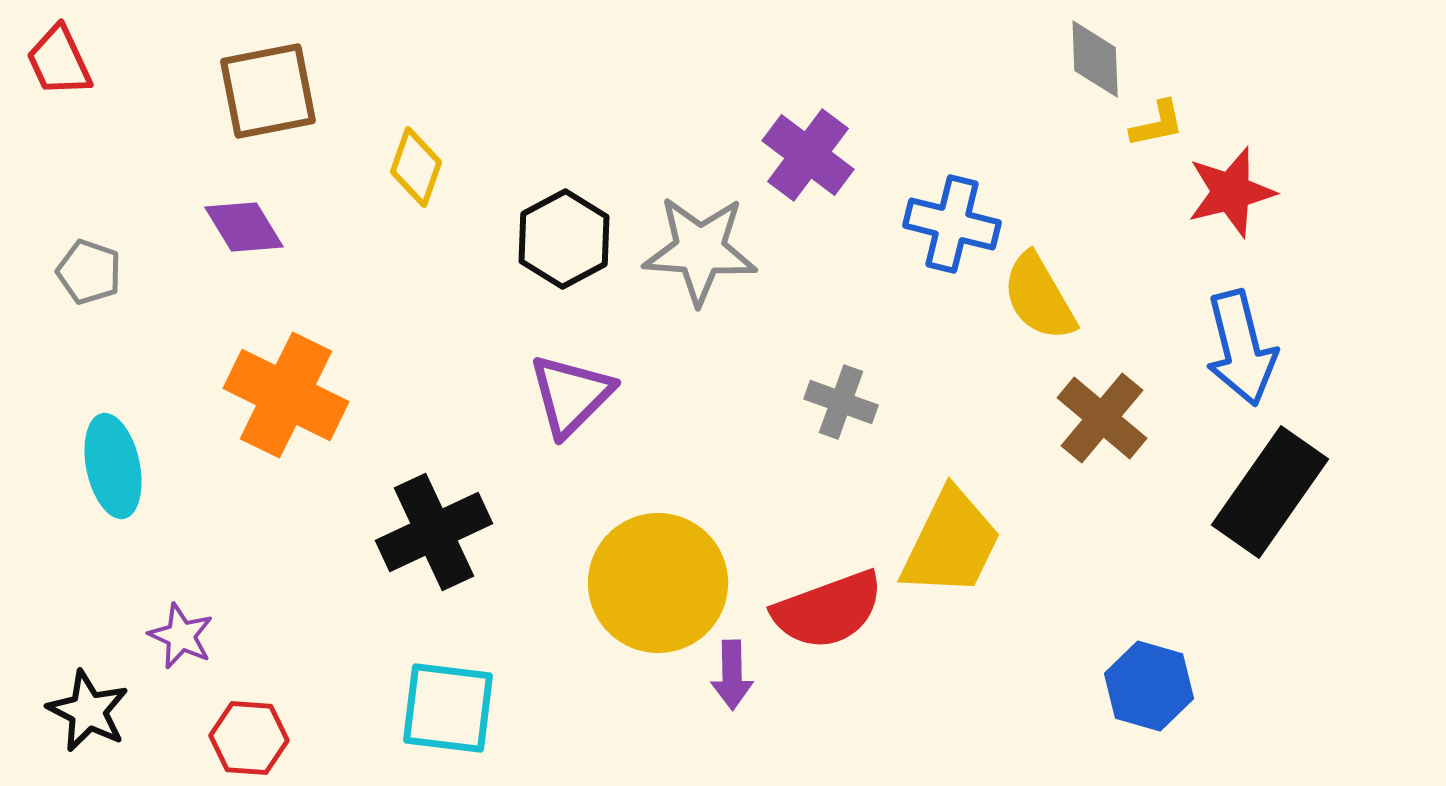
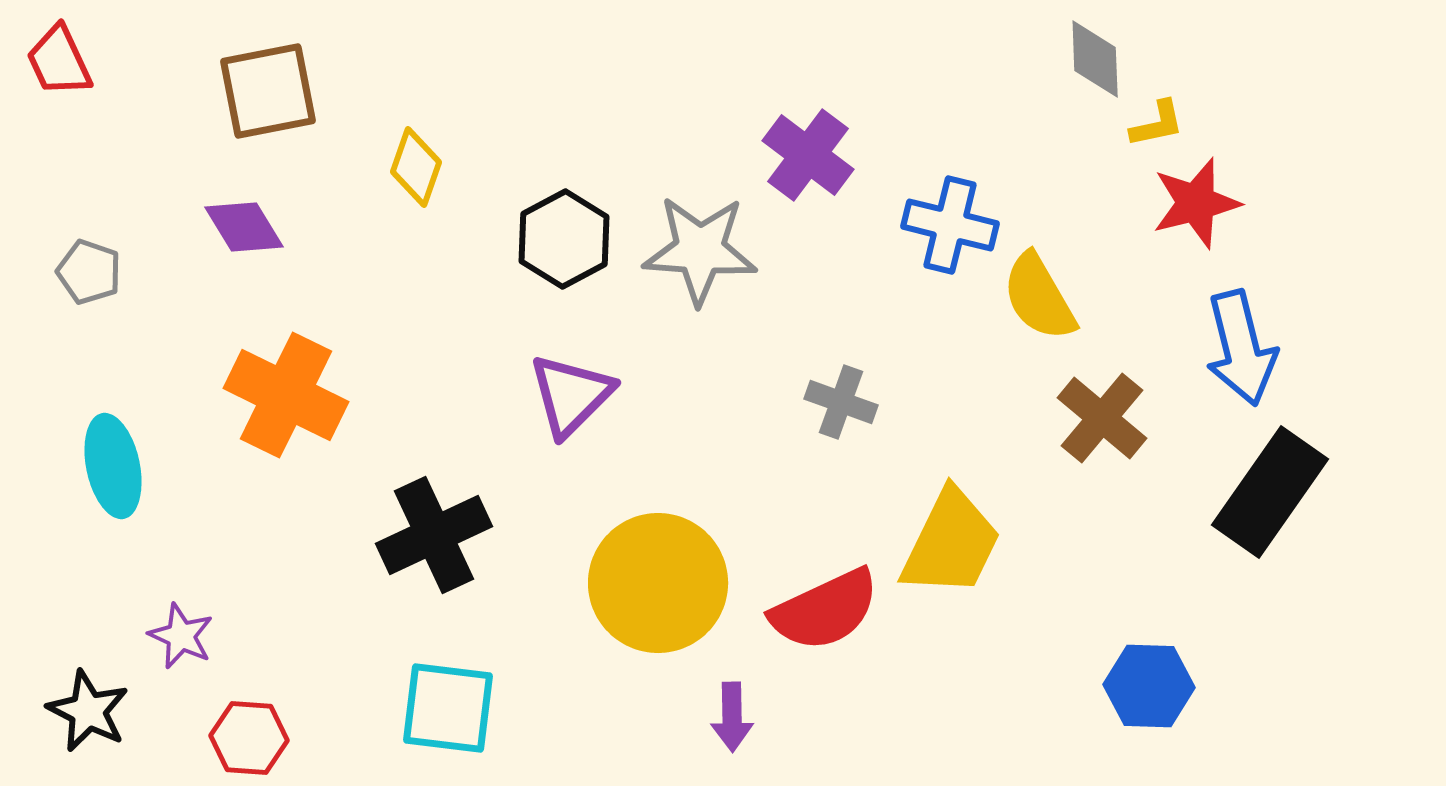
red star: moved 35 px left, 11 px down
blue cross: moved 2 px left, 1 px down
black cross: moved 3 px down
red semicircle: moved 3 px left; rotated 5 degrees counterclockwise
purple arrow: moved 42 px down
blue hexagon: rotated 14 degrees counterclockwise
